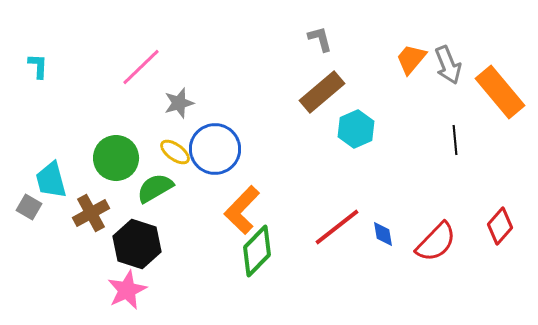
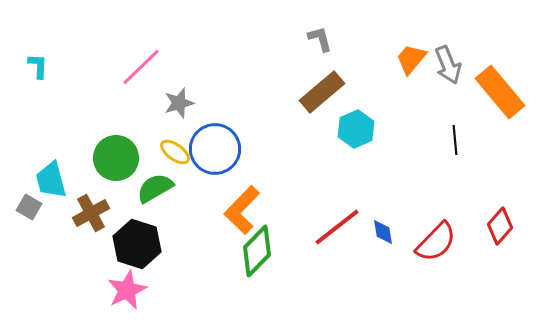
blue diamond: moved 2 px up
